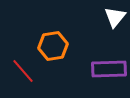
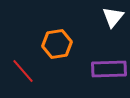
white triangle: moved 2 px left
orange hexagon: moved 4 px right, 2 px up
